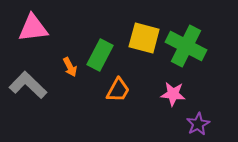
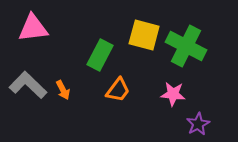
yellow square: moved 3 px up
orange arrow: moved 7 px left, 23 px down
orange trapezoid: rotated 8 degrees clockwise
